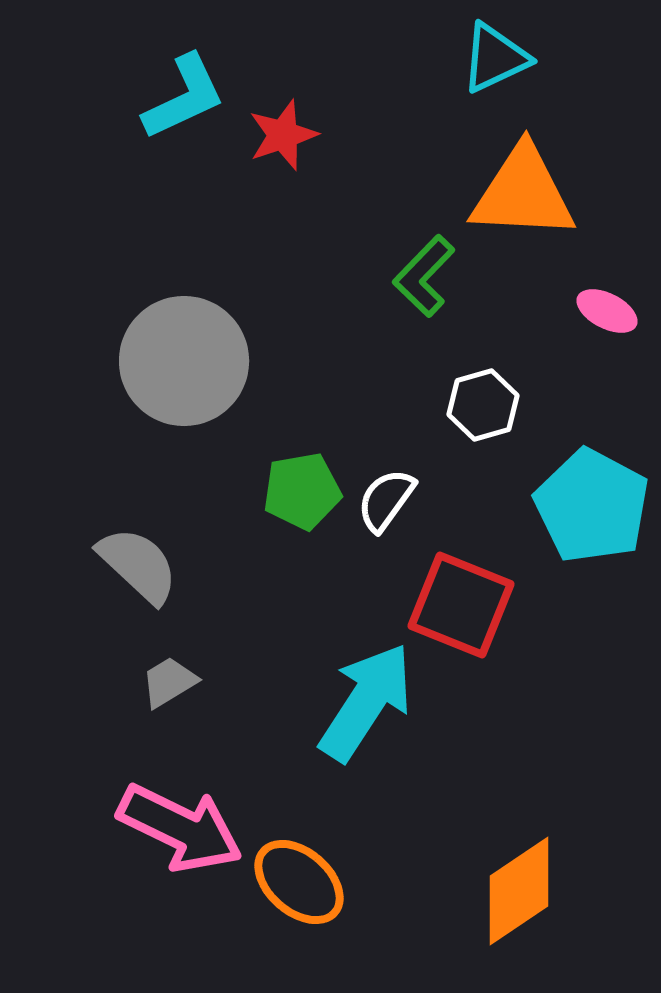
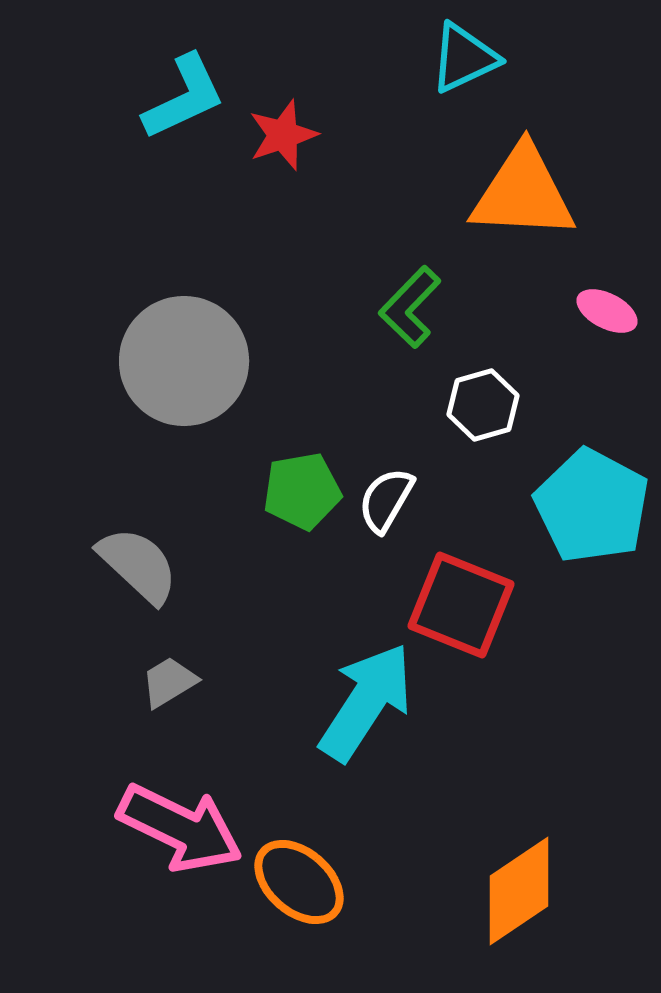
cyan triangle: moved 31 px left
green L-shape: moved 14 px left, 31 px down
white semicircle: rotated 6 degrees counterclockwise
